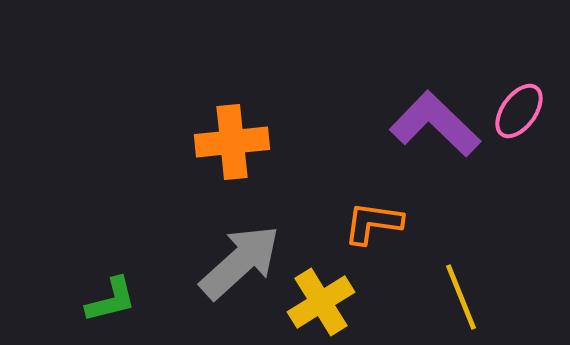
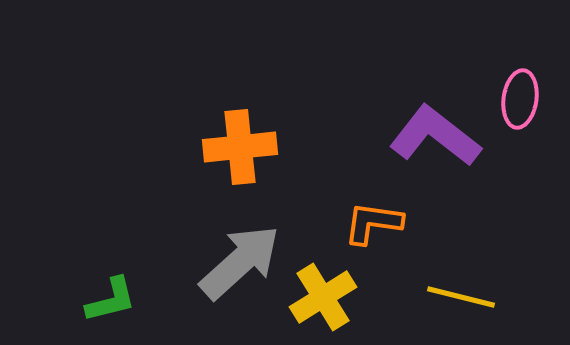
pink ellipse: moved 1 px right, 12 px up; rotated 28 degrees counterclockwise
purple L-shape: moved 12 px down; rotated 6 degrees counterclockwise
orange cross: moved 8 px right, 5 px down
yellow line: rotated 54 degrees counterclockwise
yellow cross: moved 2 px right, 5 px up
